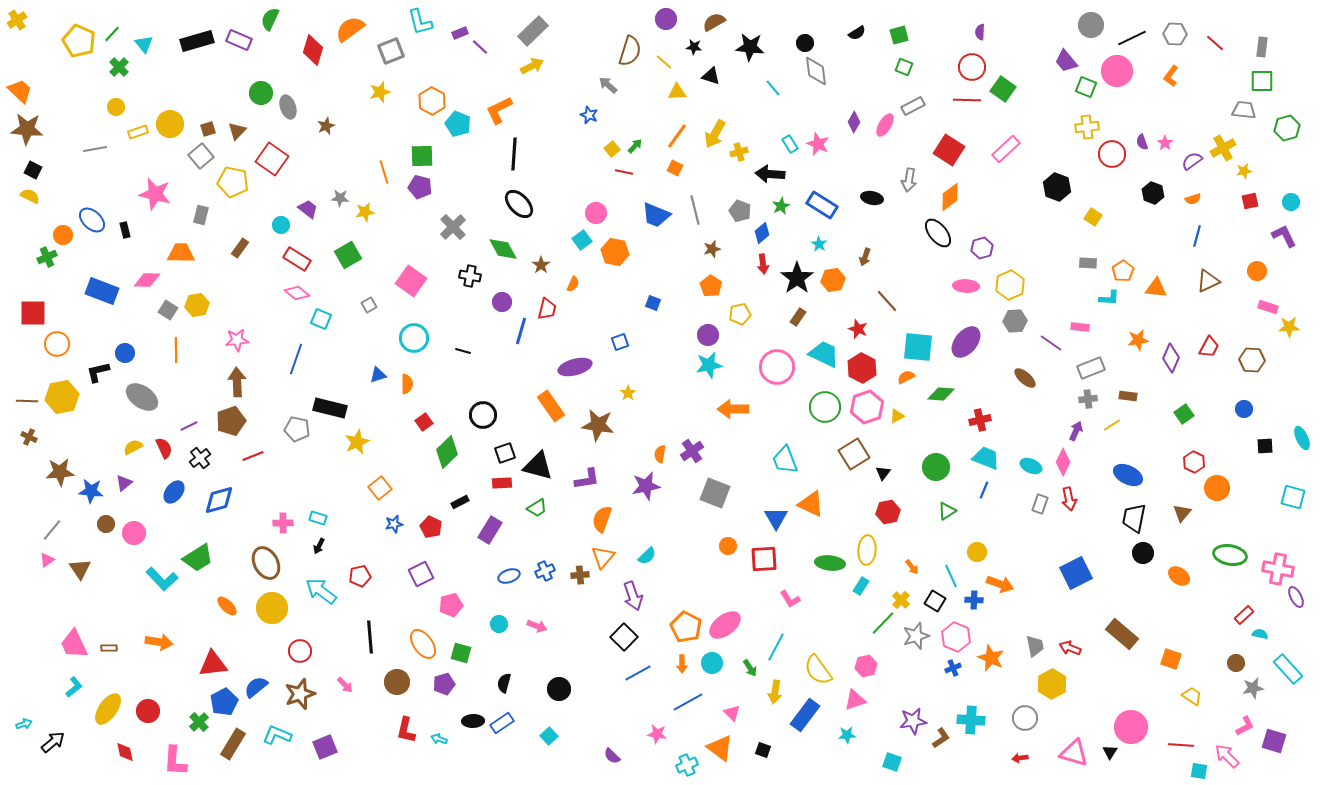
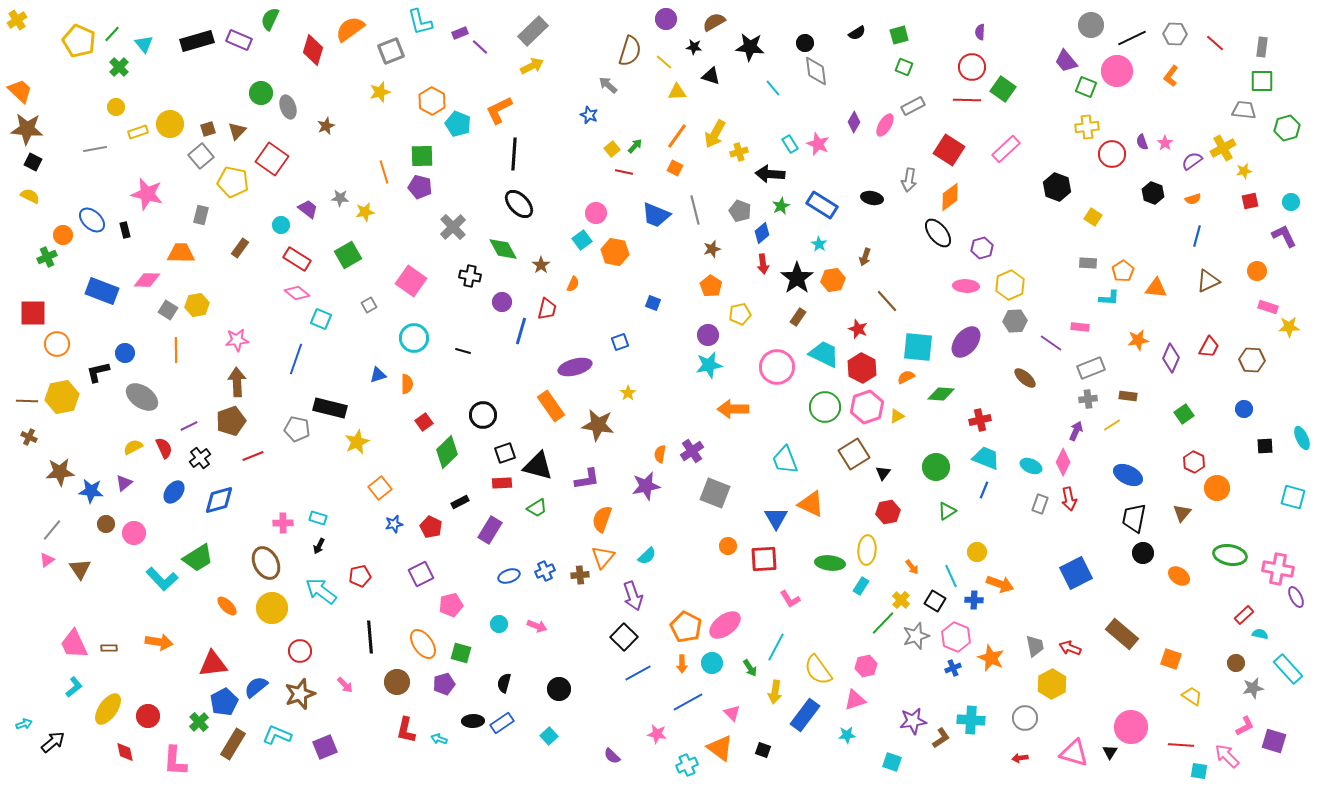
black square at (33, 170): moved 8 px up
pink star at (155, 194): moved 8 px left
red circle at (148, 711): moved 5 px down
